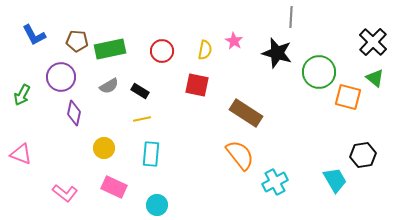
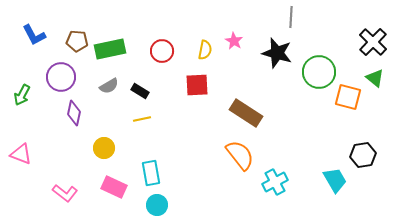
red square: rotated 15 degrees counterclockwise
cyan rectangle: moved 19 px down; rotated 15 degrees counterclockwise
